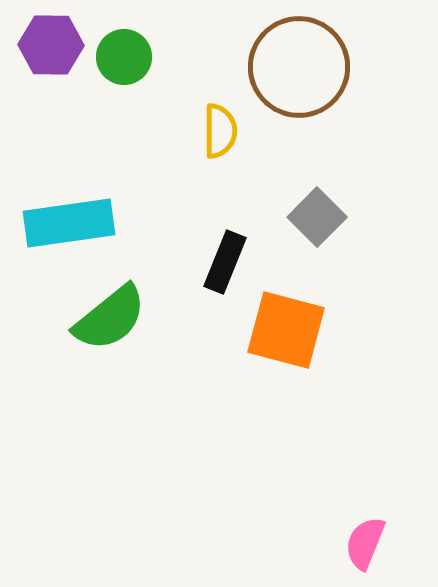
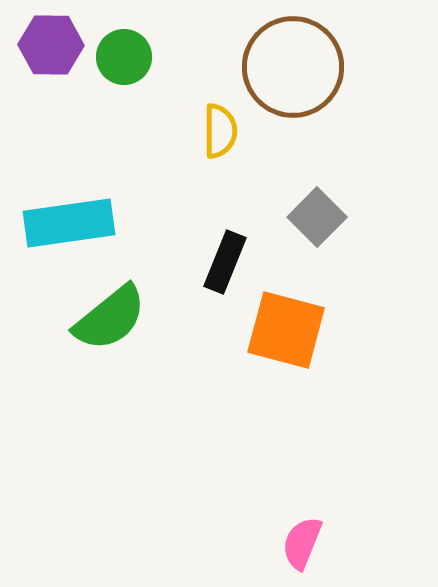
brown circle: moved 6 px left
pink semicircle: moved 63 px left
